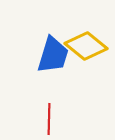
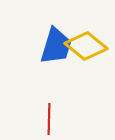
blue trapezoid: moved 3 px right, 9 px up
